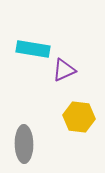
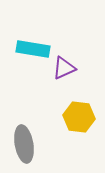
purple triangle: moved 2 px up
gray ellipse: rotated 9 degrees counterclockwise
